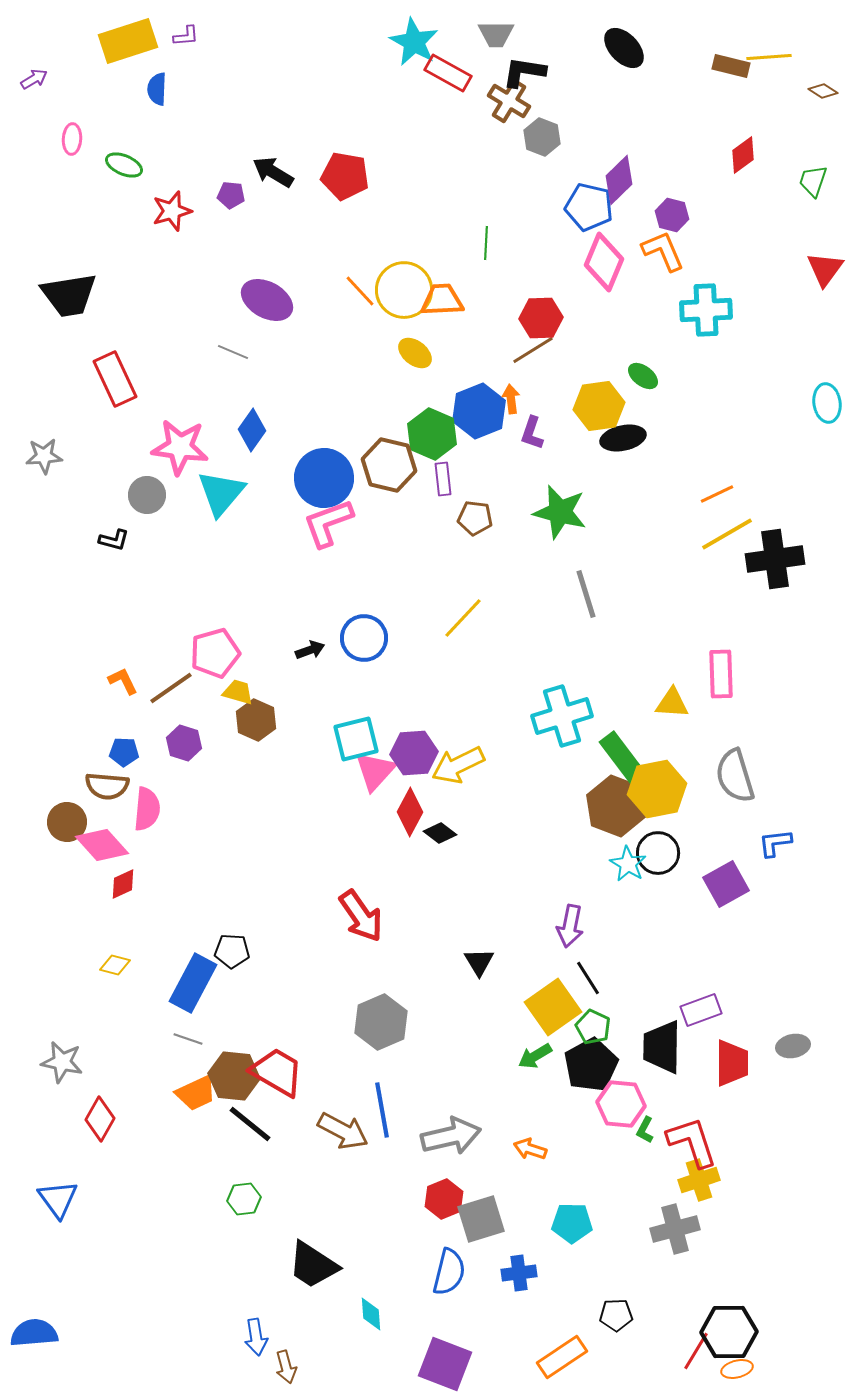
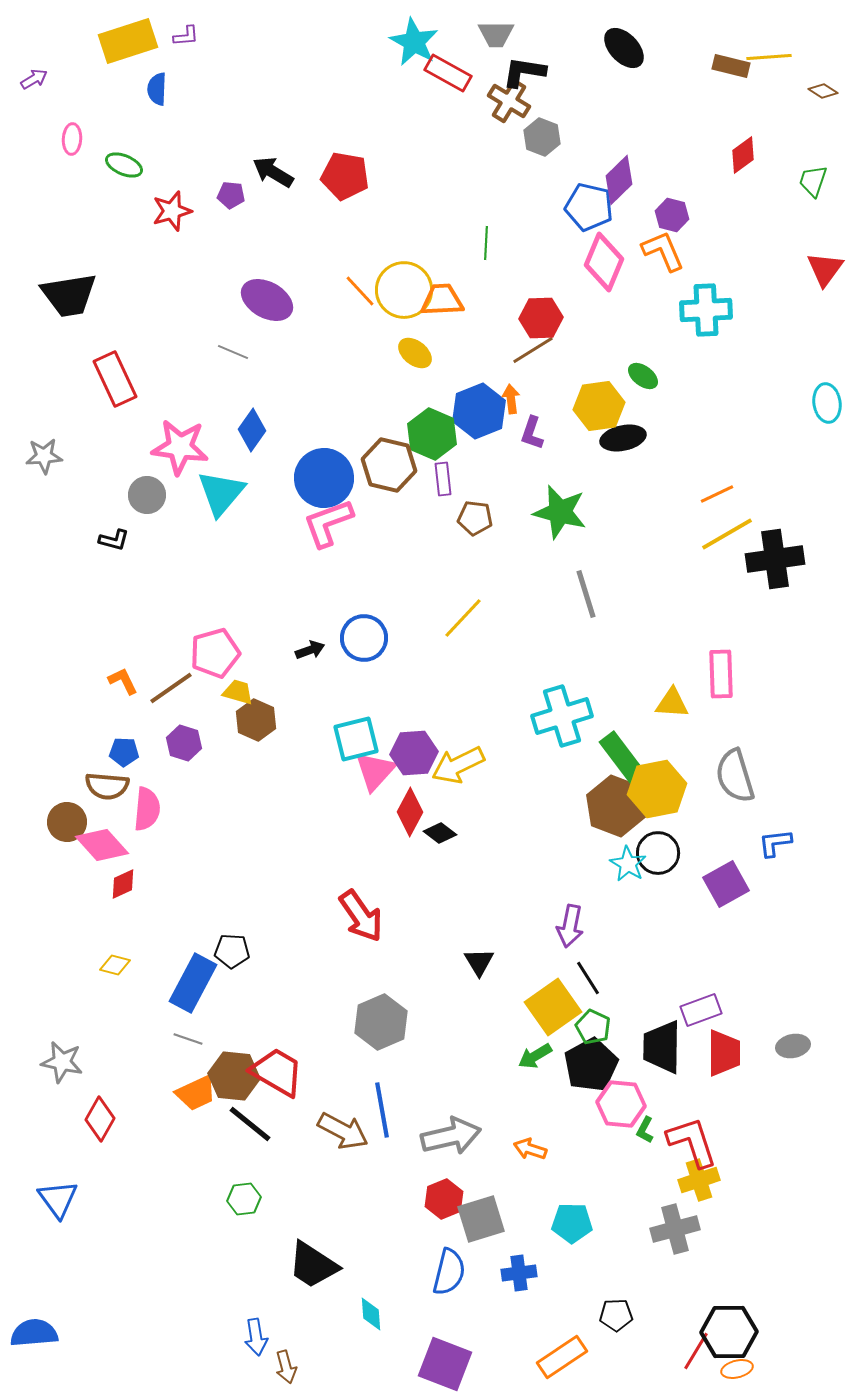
red trapezoid at (732, 1063): moved 8 px left, 10 px up
